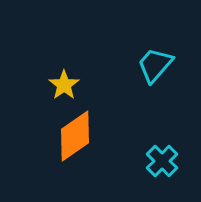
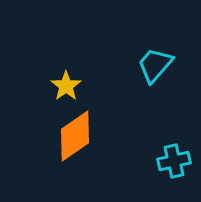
yellow star: moved 2 px right, 1 px down
cyan cross: moved 12 px right; rotated 32 degrees clockwise
